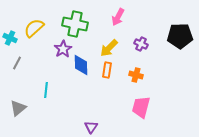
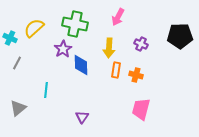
yellow arrow: rotated 42 degrees counterclockwise
orange rectangle: moved 9 px right
pink trapezoid: moved 2 px down
purple triangle: moved 9 px left, 10 px up
